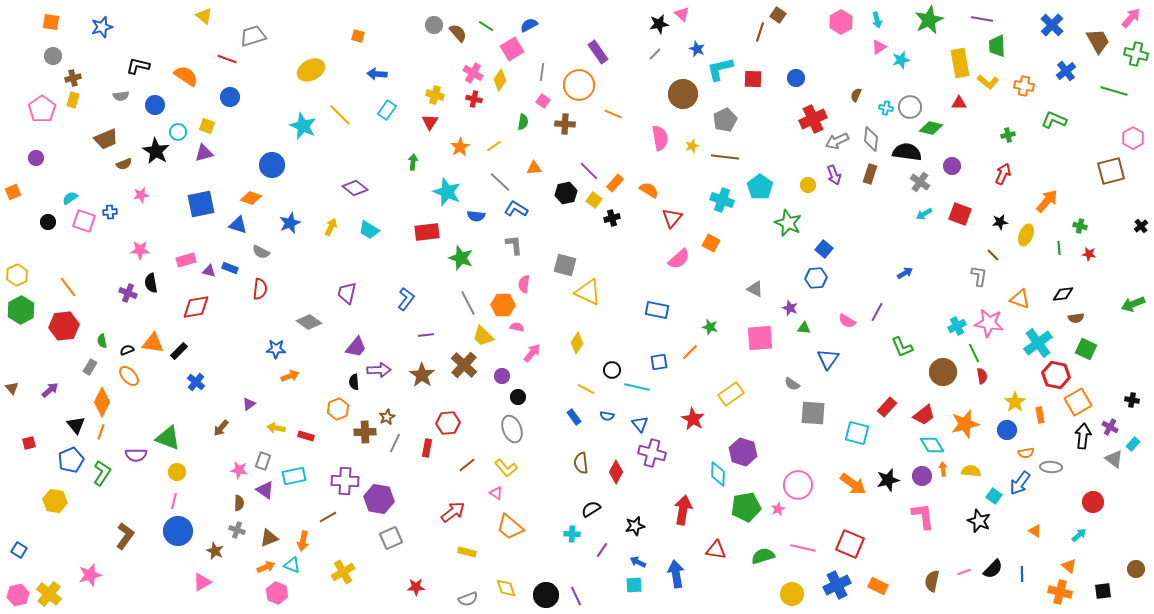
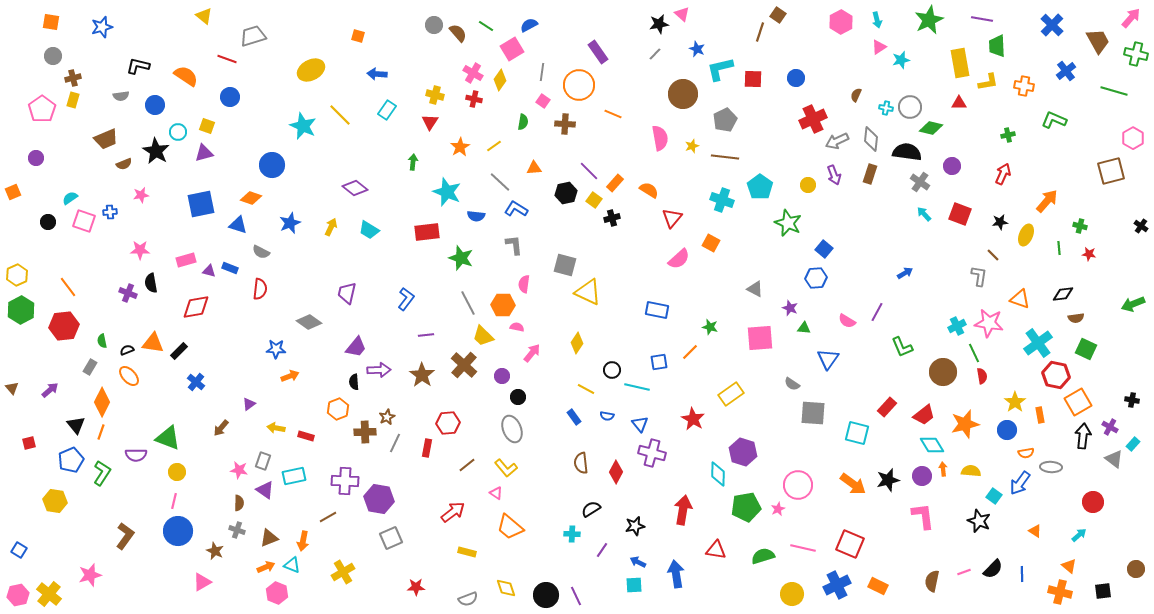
yellow L-shape at (988, 82): rotated 50 degrees counterclockwise
cyan arrow at (924, 214): rotated 77 degrees clockwise
black cross at (1141, 226): rotated 16 degrees counterclockwise
